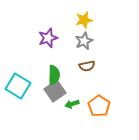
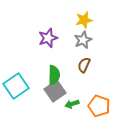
gray star: moved 1 px left, 1 px up
brown semicircle: moved 3 px left, 1 px up; rotated 126 degrees clockwise
cyan square: moved 2 px left; rotated 25 degrees clockwise
orange pentagon: rotated 15 degrees counterclockwise
